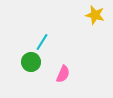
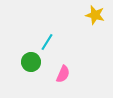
cyan line: moved 5 px right
